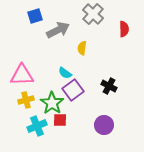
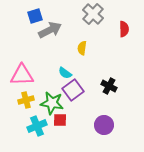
gray arrow: moved 8 px left
green star: rotated 25 degrees counterclockwise
